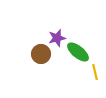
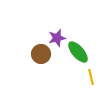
green ellipse: rotated 10 degrees clockwise
yellow line: moved 4 px left, 5 px down
